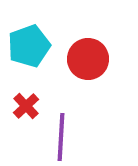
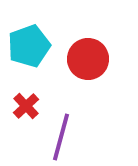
purple line: rotated 12 degrees clockwise
